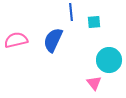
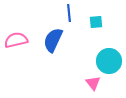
blue line: moved 2 px left, 1 px down
cyan square: moved 2 px right
cyan circle: moved 1 px down
pink triangle: moved 1 px left
